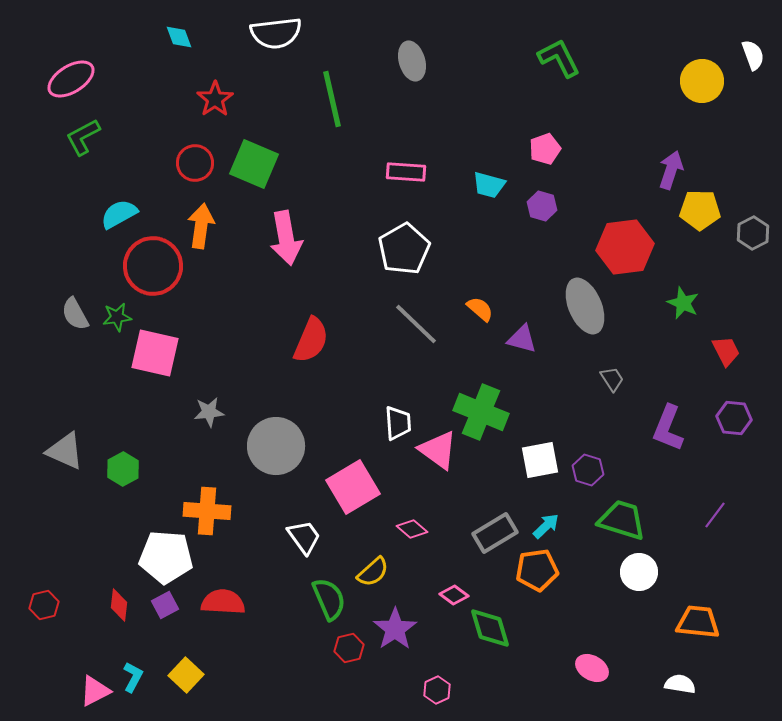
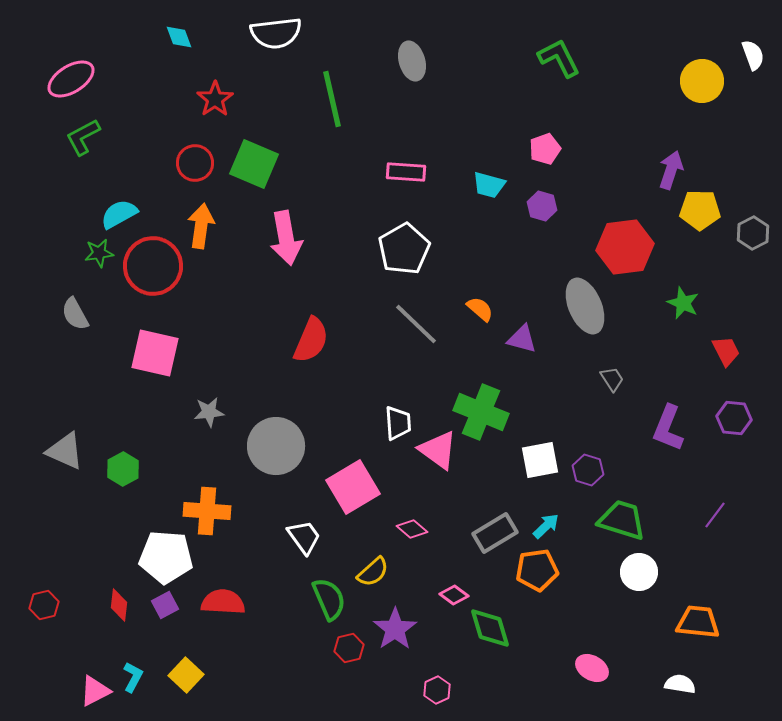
green star at (117, 317): moved 18 px left, 64 px up
